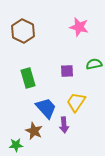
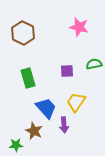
brown hexagon: moved 2 px down
